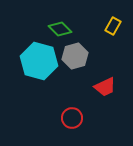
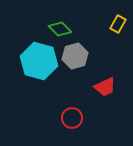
yellow rectangle: moved 5 px right, 2 px up
